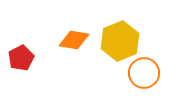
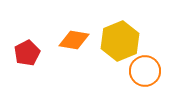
red pentagon: moved 6 px right, 5 px up
orange circle: moved 1 px right, 2 px up
